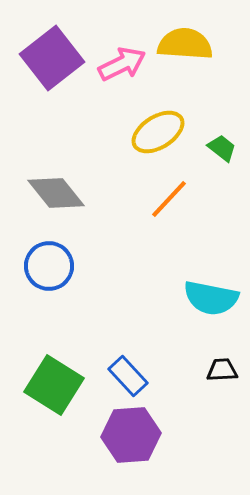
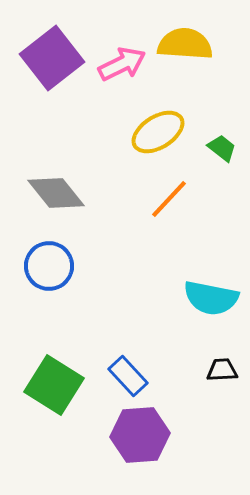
purple hexagon: moved 9 px right
